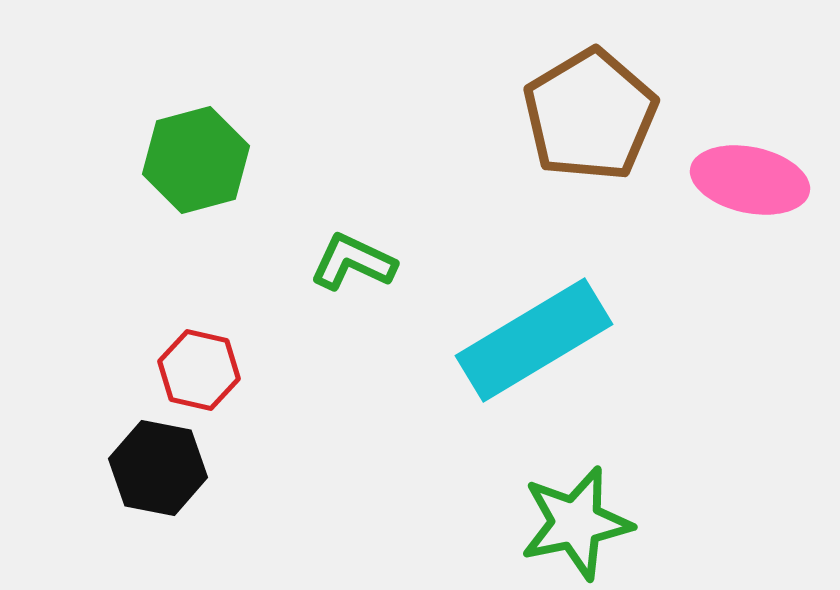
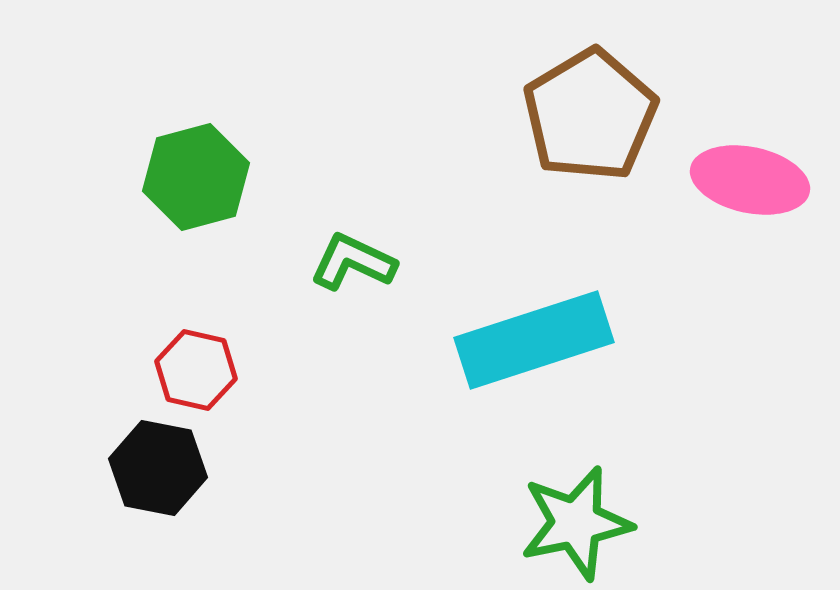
green hexagon: moved 17 px down
cyan rectangle: rotated 13 degrees clockwise
red hexagon: moved 3 px left
